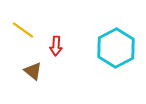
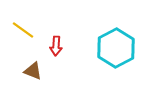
brown triangle: rotated 18 degrees counterclockwise
